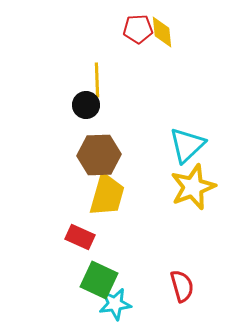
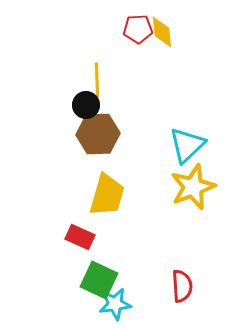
brown hexagon: moved 1 px left, 21 px up
red semicircle: rotated 12 degrees clockwise
